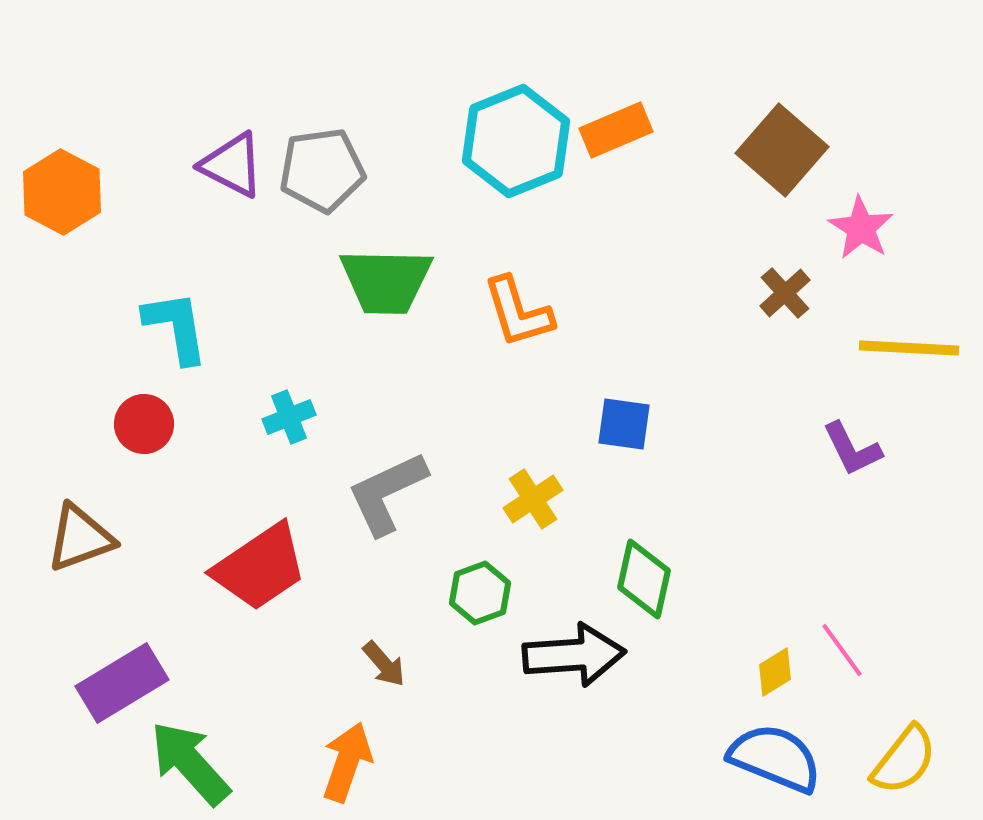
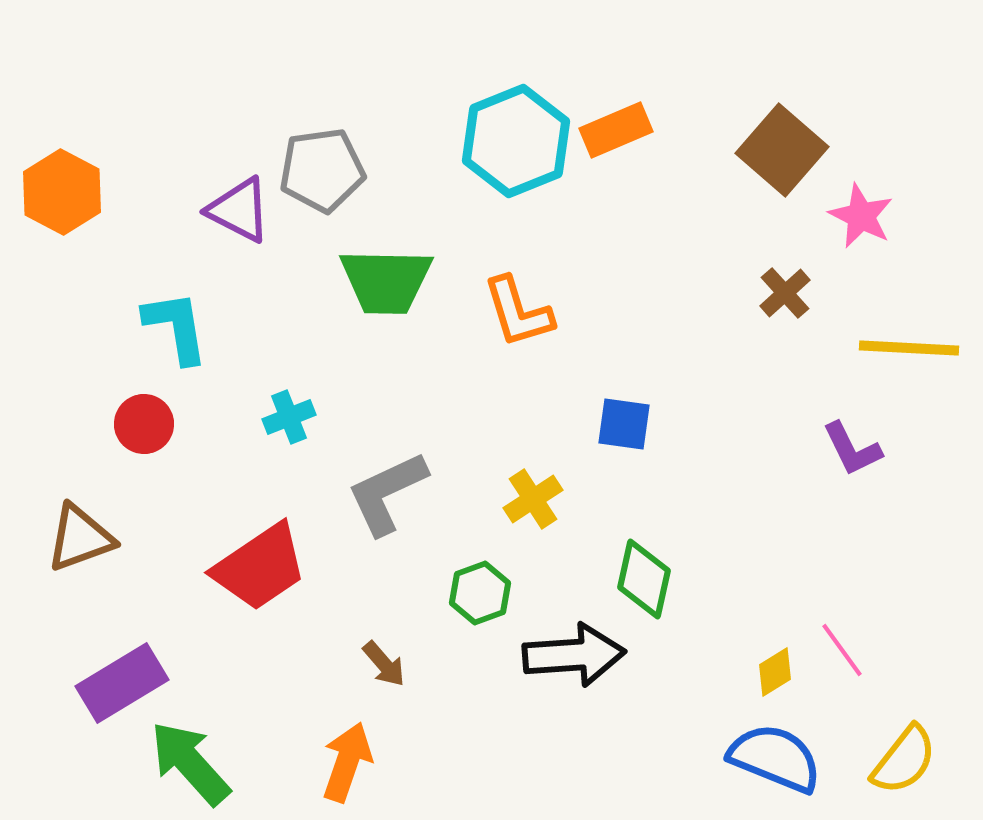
purple triangle: moved 7 px right, 45 px down
pink star: moved 12 px up; rotated 6 degrees counterclockwise
